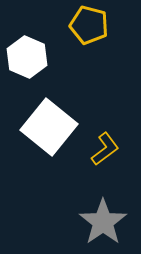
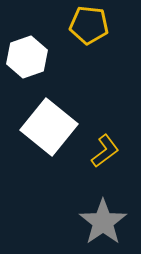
yellow pentagon: rotated 9 degrees counterclockwise
white hexagon: rotated 18 degrees clockwise
yellow L-shape: moved 2 px down
